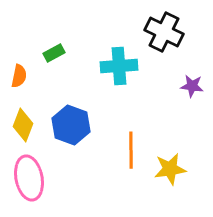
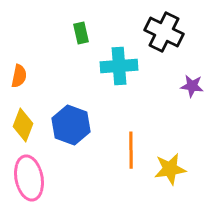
green rectangle: moved 27 px right, 20 px up; rotated 75 degrees counterclockwise
